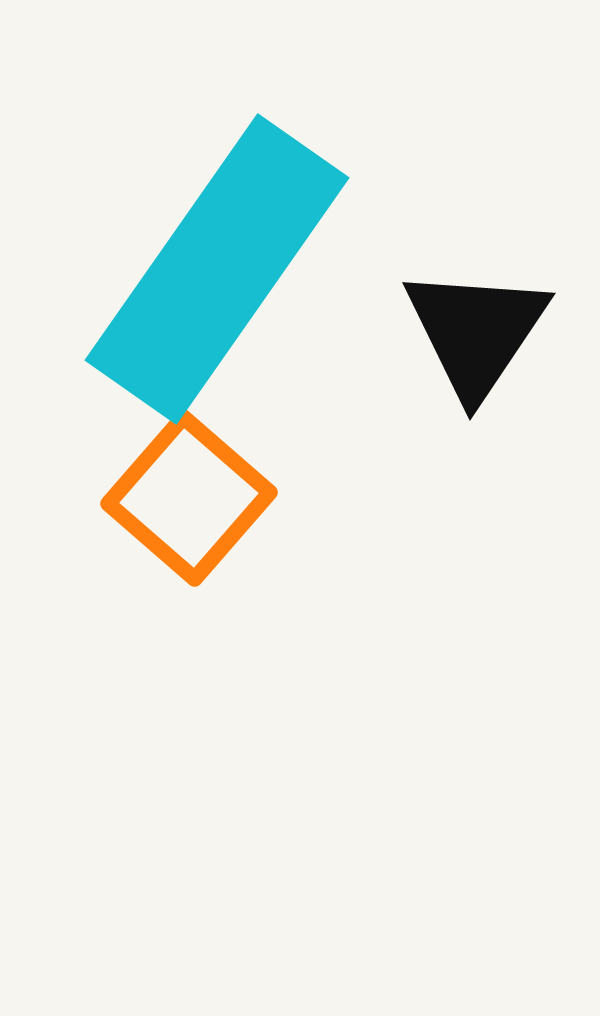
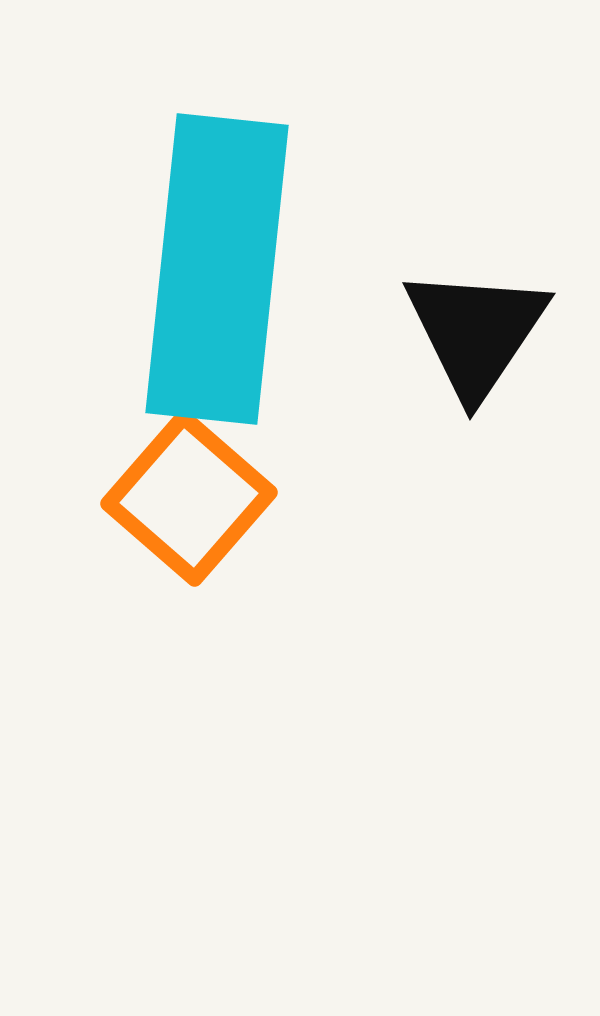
cyan rectangle: rotated 29 degrees counterclockwise
